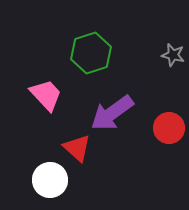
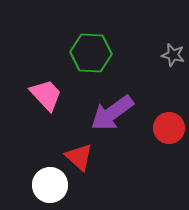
green hexagon: rotated 21 degrees clockwise
red triangle: moved 2 px right, 9 px down
white circle: moved 5 px down
